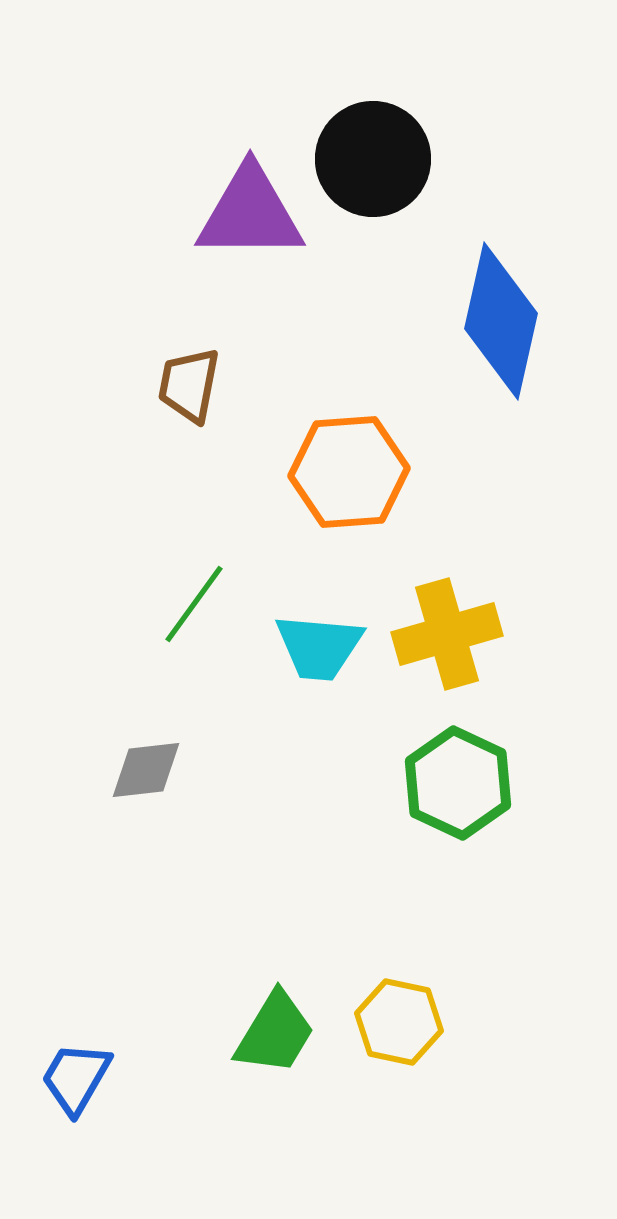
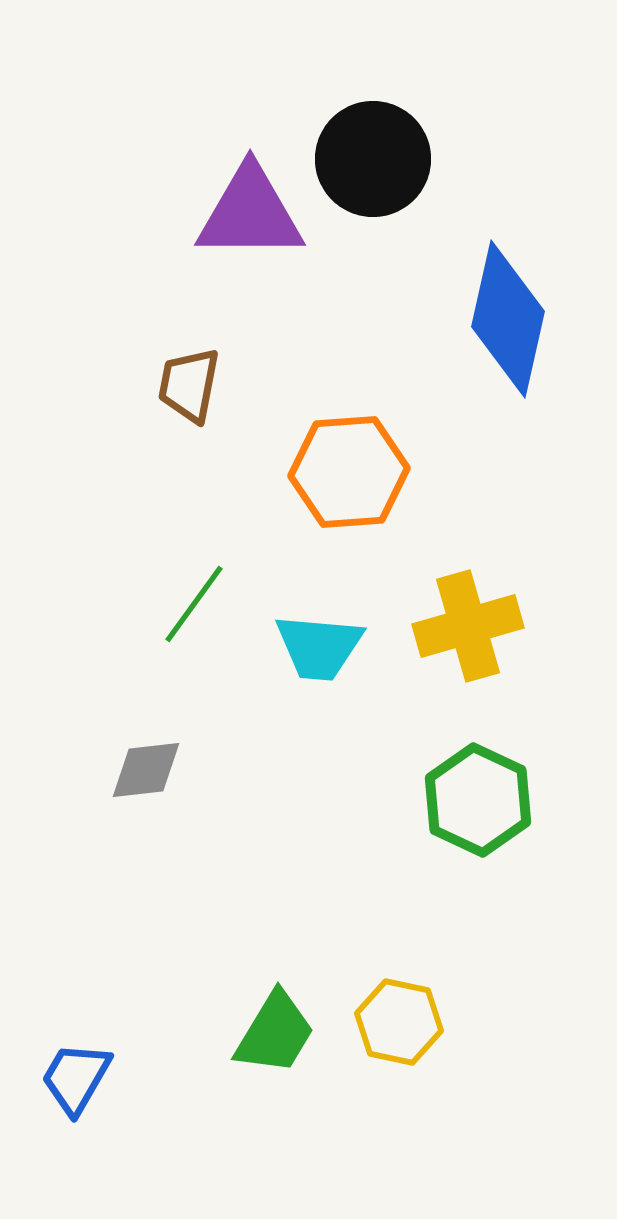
blue diamond: moved 7 px right, 2 px up
yellow cross: moved 21 px right, 8 px up
green hexagon: moved 20 px right, 17 px down
